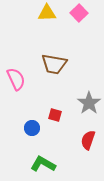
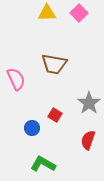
red square: rotated 16 degrees clockwise
